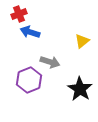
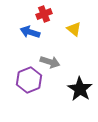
red cross: moved 25 px right
yellow triangle: moved 8 px left, 12 px up; rotated 42 degrees counterclockwise
